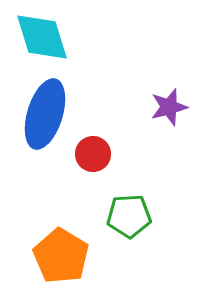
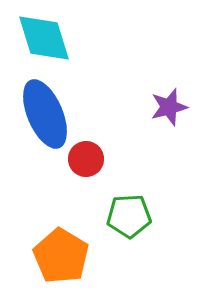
cyan diamond: moved 2 px right, 1 px down
blue ellipse: rotated 40 degrees counterclockwise
red circle: moved 7 px left, 5 px down
